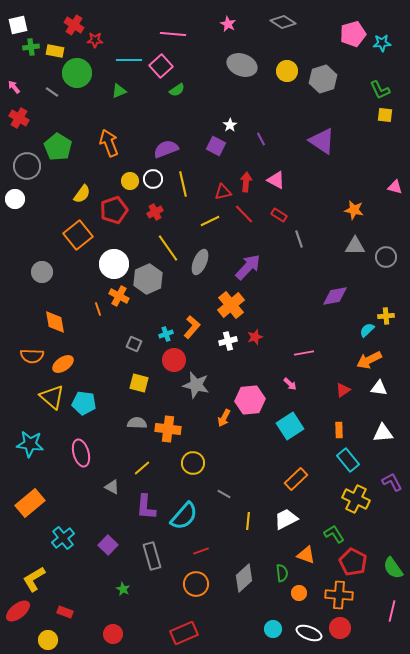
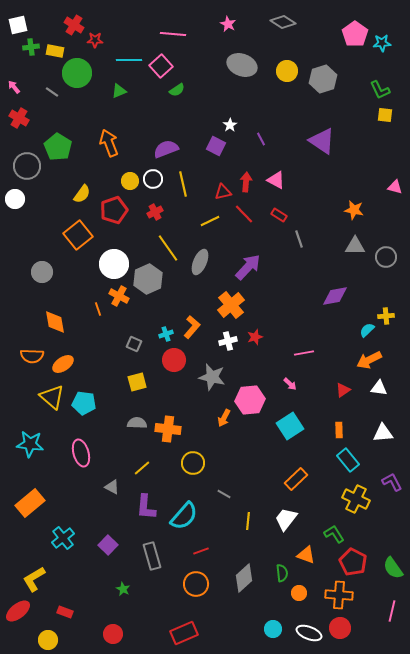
pink pentagon at (353, 34): moved 2 px right; rotated 20 degrees counterclockwise
yellow square at (139, 383): moved 2 px left, 1 px up; rotated 30 degrees counterclockwise
gray star at (196, 385): moved 16 px right, 8 px up
white trapezoid at (286, 519): rotated 25 degrees counterclockwise
